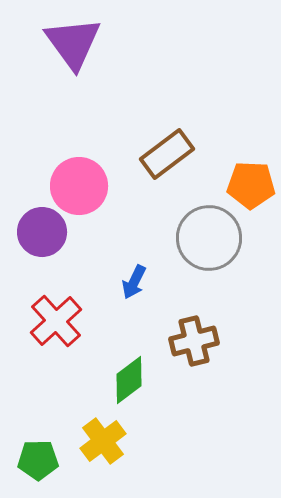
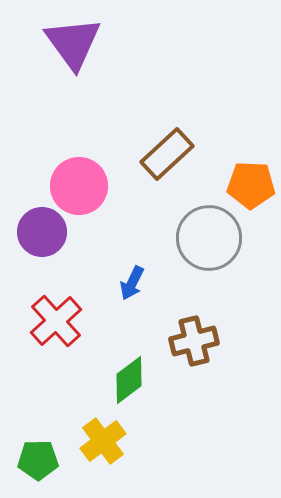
brown rectangle: rotated 6 degrees counterclockwise
blue arrow: moved 2 px left, 1 px down
